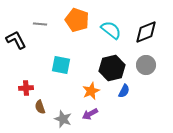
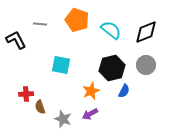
red cross: moved 6 px down
